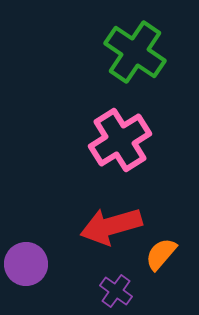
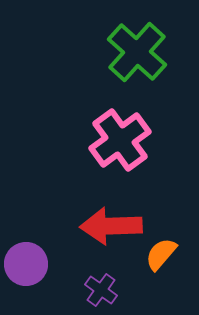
green cross: moved 2 px right; rotated 8 degrees clockwise
pink cross: rotated 4 degrees counterclockwise
red arrow: rotated 14 degrees clockwise
purple cross: moved 15 px left, 1 px up
